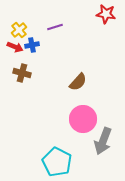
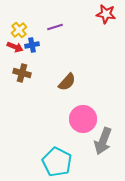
brown semicircle: moved 11 px left
